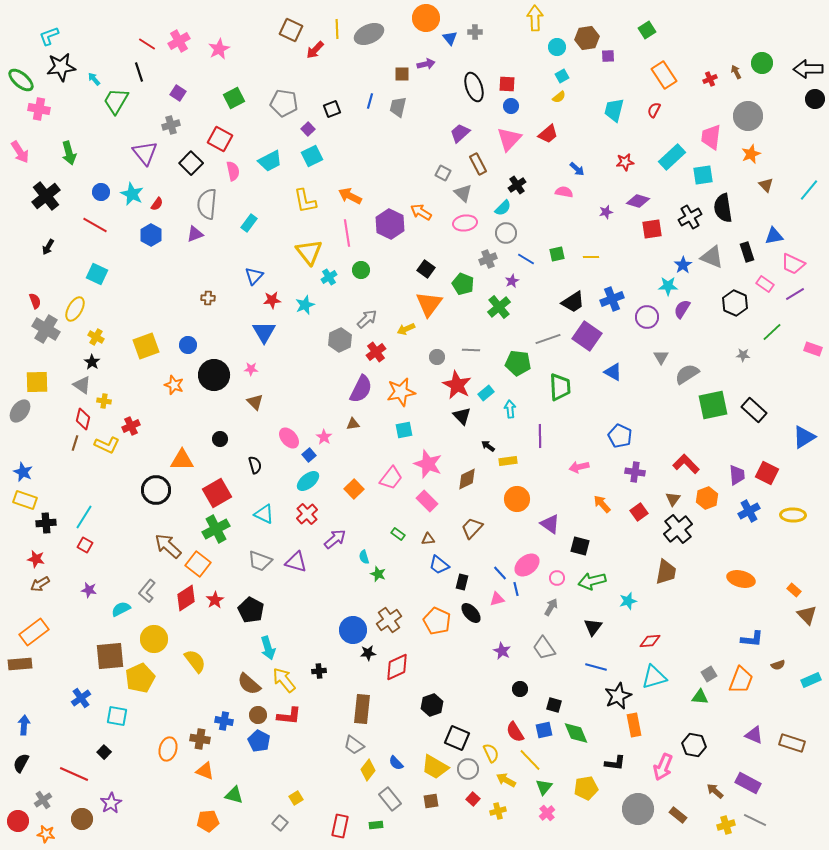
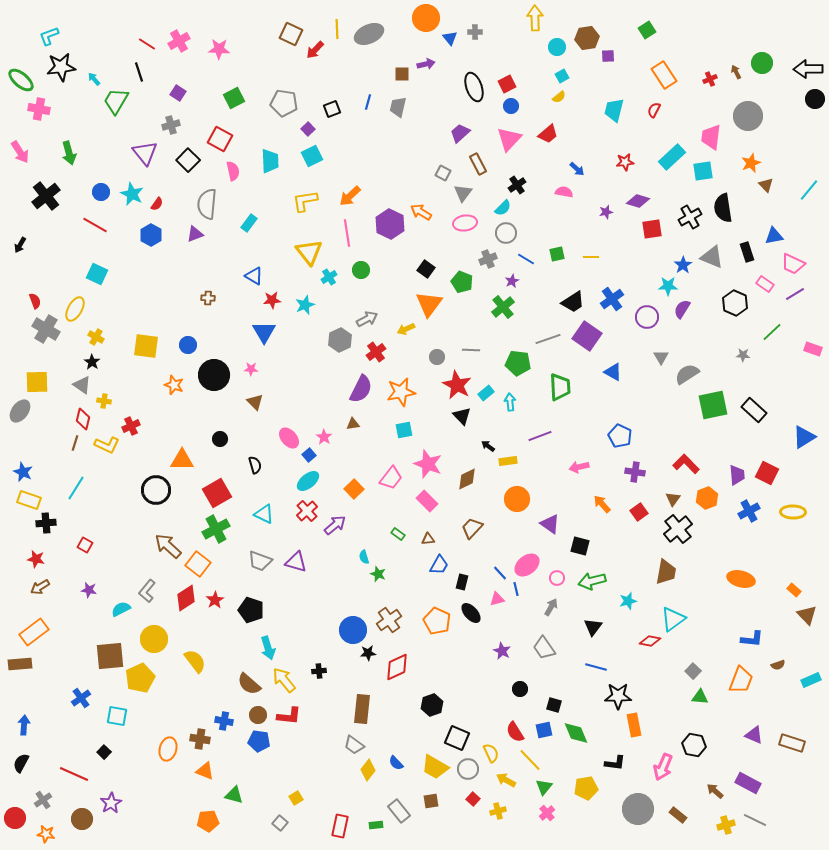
brown square at (291, 30): moved 4 px down
pink star at (219, 49): rotated 30 degrees clockwise
red square at (507, 84): rotated 30 degrees counterclockwise
blue line at (370, 101): moved 2 px left, 1 px down
orange star at (751, 154): moved 9 px down
cyan trapezoid at (270, 161): rotated 65 degrees counterclockwise
black square at (191, 163): moved 3 px left, 3 px up
cyan square at (703, 175): moved 4 px up
gray triangle at (463, 193): rotated 24 degrees clockwise
orange arrow at (350, 196): rotated 70 degrees counterclockwise
yellow L-shape at (305, 201): rotated 92 degrees clockwise
black arrow at (48, 247): moved 28 px left, 2 px up
blue triangle at (254, 276): rotated 42 degrees counterclockwise
green pentagon at (463, 284): moved 1 px left, 2 px up
blue cross at (612, 299): rotated 15 degrees counterclockwise
green cross at (499, 307): moved 4 px right
gray arrow at (367, 319): rotated 15 degrees clockwise
yellow square at (146, 346): rotated 28 degrees clockwise
cyan arrow at (510, 409): moved 7 px up
purple line at (540, 436): rotated 70 degrees clockwise
yellow rectangle at (25, 500): moved 4 px right
red cross at (307, 514): moved 3 px up
yellow ellipse at (793, 515): moved 3 px up
cyan line at (84, 517): moved 8 px left, 29 px up
purple arrow at (335, 539): moved 14 px up
blue trapezoid at (439, 565): rotated 100 degrees counterclockwise
brown arrow at (40, 584): moved 3 px down
black pentagon at (251, 610): rotated 10 degrees counterclockwise
red diamond at (650, 641): rotated 15 degrees clockwise
gray square at (709, 674): moved 16 px left, 3 px up; rotated 14 degrees counterclockwise
cyan triangle at (654, 677): moved 19 px right, 58 px up; rotated 20 degrees counterclockwise
black star at (618, 696): rotated 24 degrees clockwise
blue pentagon at (259, 741): rotated 20 degrees counterclockwise
gray rectangle at (390, 799): moved 9 px right, 12 px down
red circle at (18, 821): moved 3 px left, 3 px up
